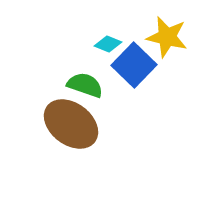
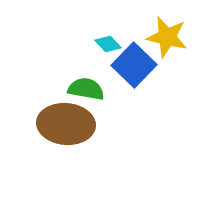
cyan diamond: rotated 24 degrees clockwise
green semicircle: moved 1 px right, 4 px down; rotated 9 degrees counterclockwise
brown ellipse: moved 5 px left; rotated 32 degrees counterclockwise
